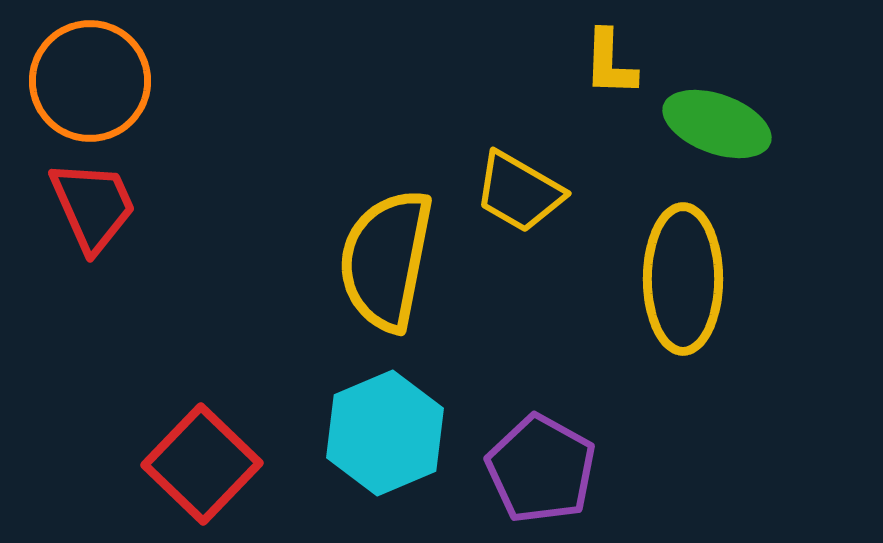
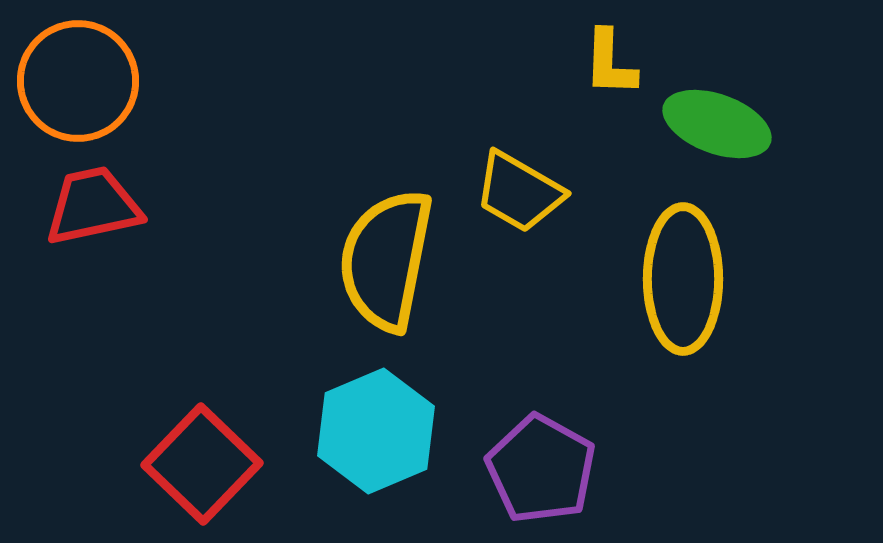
orange circle: moved 12 px left
red trapezoid: rotated 78 degrees counterclockwise
cyan hexagon: moved 9 px left, 2 px up
